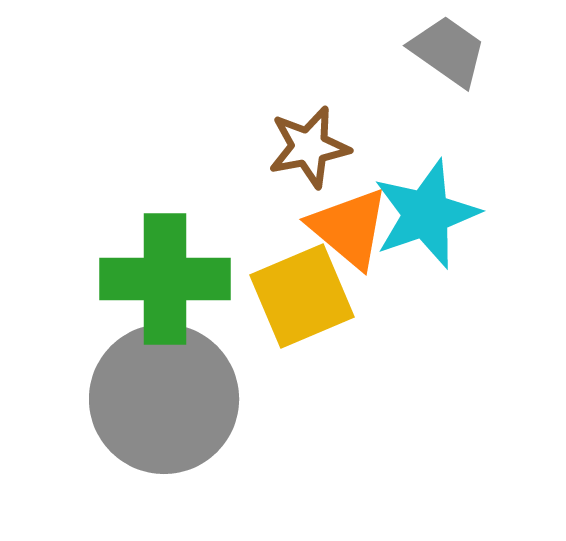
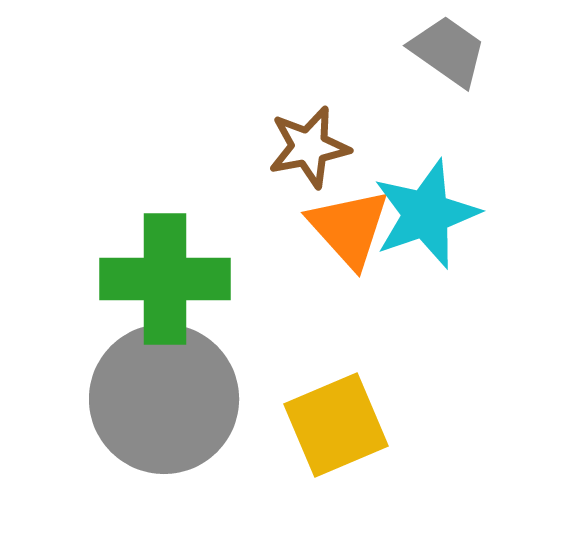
orange triangle: rotated 8 degrees clockwise
yellow square: moved 34 px right, 129 px down
